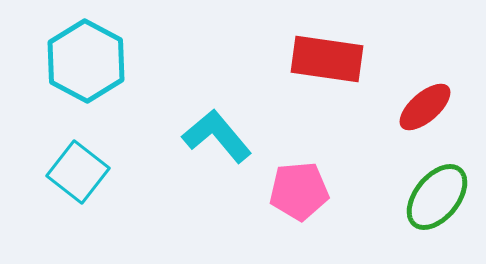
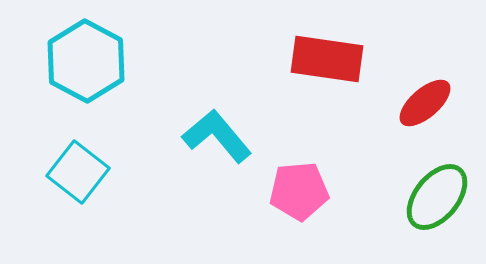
red ellipse: moved 4 px up
